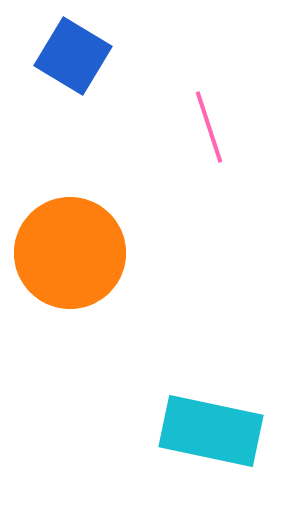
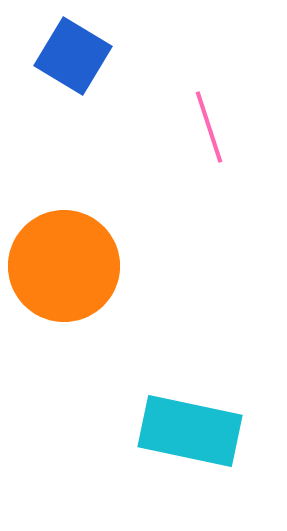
orange circle: moved 6 px left, 13 px down
cyan rectangle: moved 21 px left
